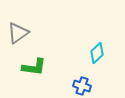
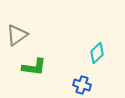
gray triangle: moved 1 px left, 2 px down
blue cross: moved 1 px up
